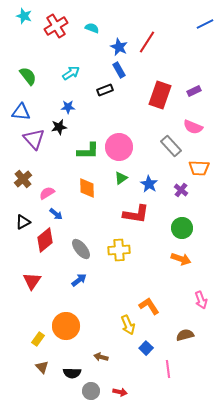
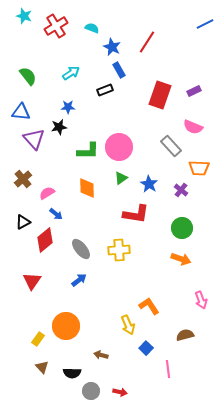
blue star at (119, 47): moved 7 px left
brown arrow at (101, 357): moved 2 px up
